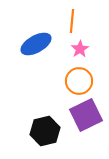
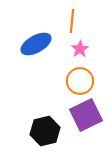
orange circle: moved 1 px right
